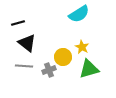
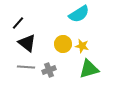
black line: rotated 32 degrees counterclockwise
yellow star: moved 1 px up; rotated 16 degrees counterclockwise
yellow circle: moved 13 px up
gray line: moved 2 px right, 1 px down
